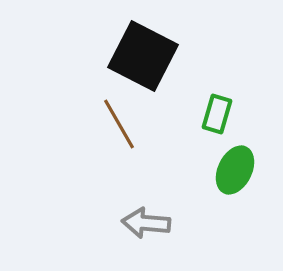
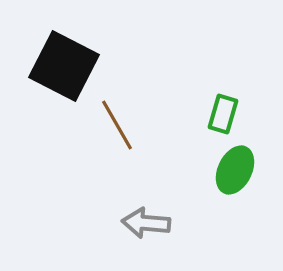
black square: moved 79 px left, 10 px down
green rectangle: moved 6 px right
brown line: moved 2 px left, 1 px down
